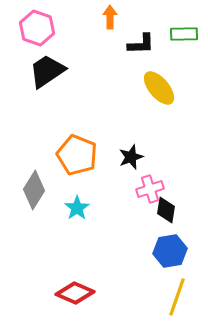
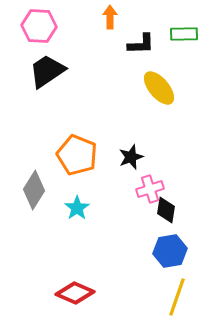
pink hexagon: moved 2 px right, 2 px up; rotated 16 degrees counterclockwise
